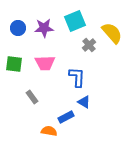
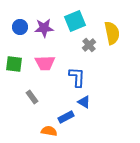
blue circle: moved 2 px right, 1 px up
yellow semicircle: rotated 30 degrees clockwise
